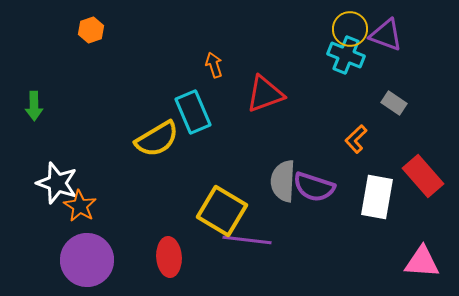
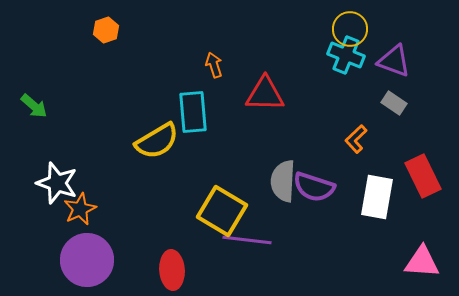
orange hexagon: moved 15 px right
purple triangle: moved 8 px right, 26 px down
red triangle: rotated 21 degrees clockwise
green arrow: rotated 48 degrees counterclockwise
cyan rectangle: rotated 18 degrees clockwise
yellow semicircle: moved 2 px down
red rectangle: rotated 15 degrees clockwise
orange star: moved 3 px down; rotated 16 degrees clockwise
red ellipse: moved 3 px right, 13 px down
